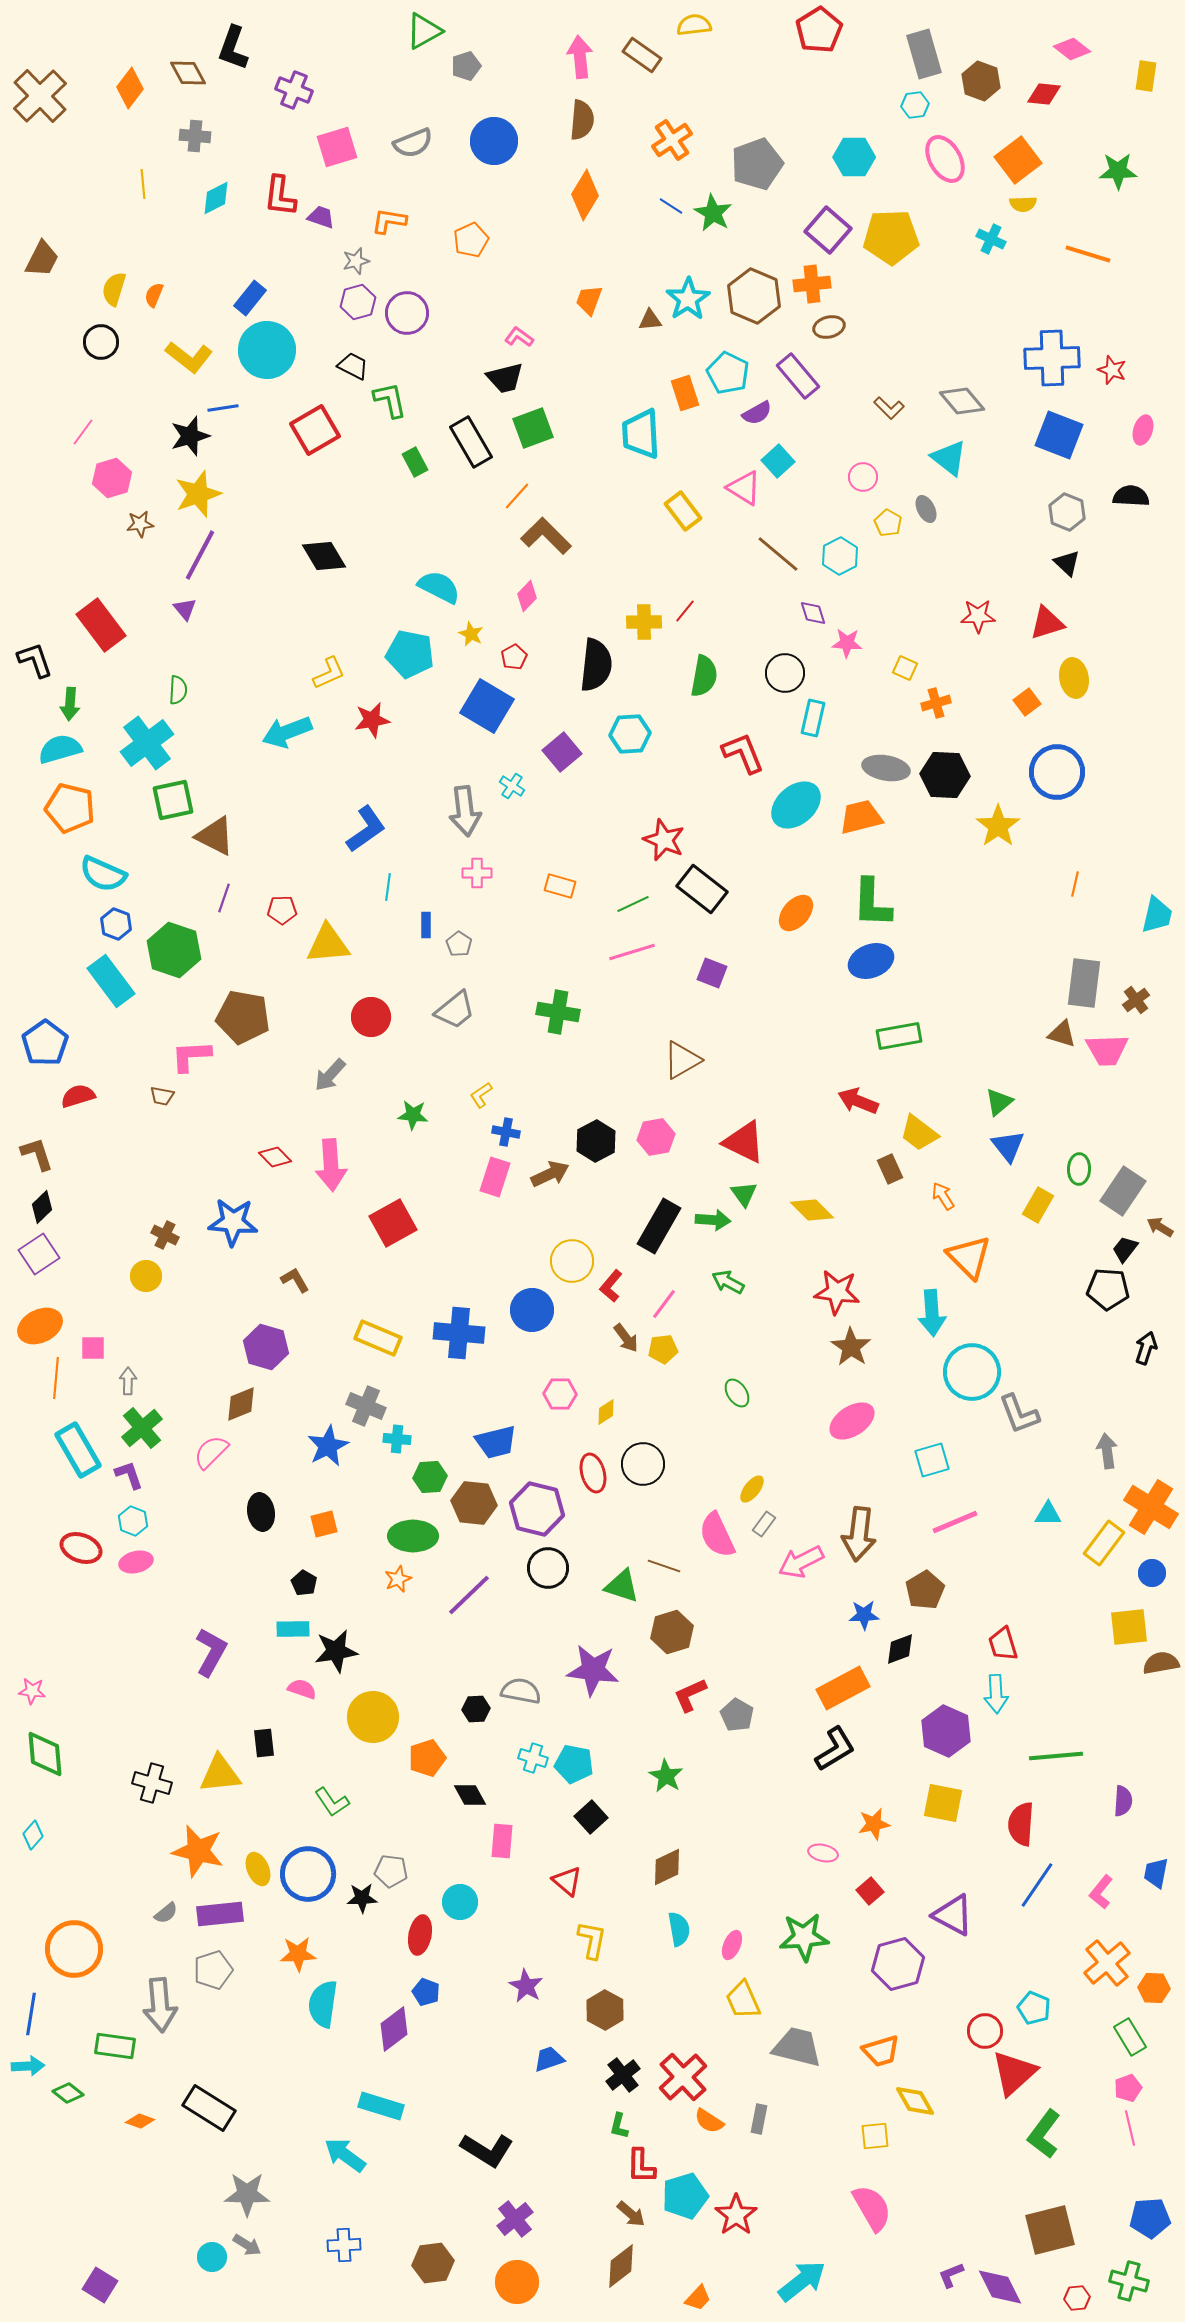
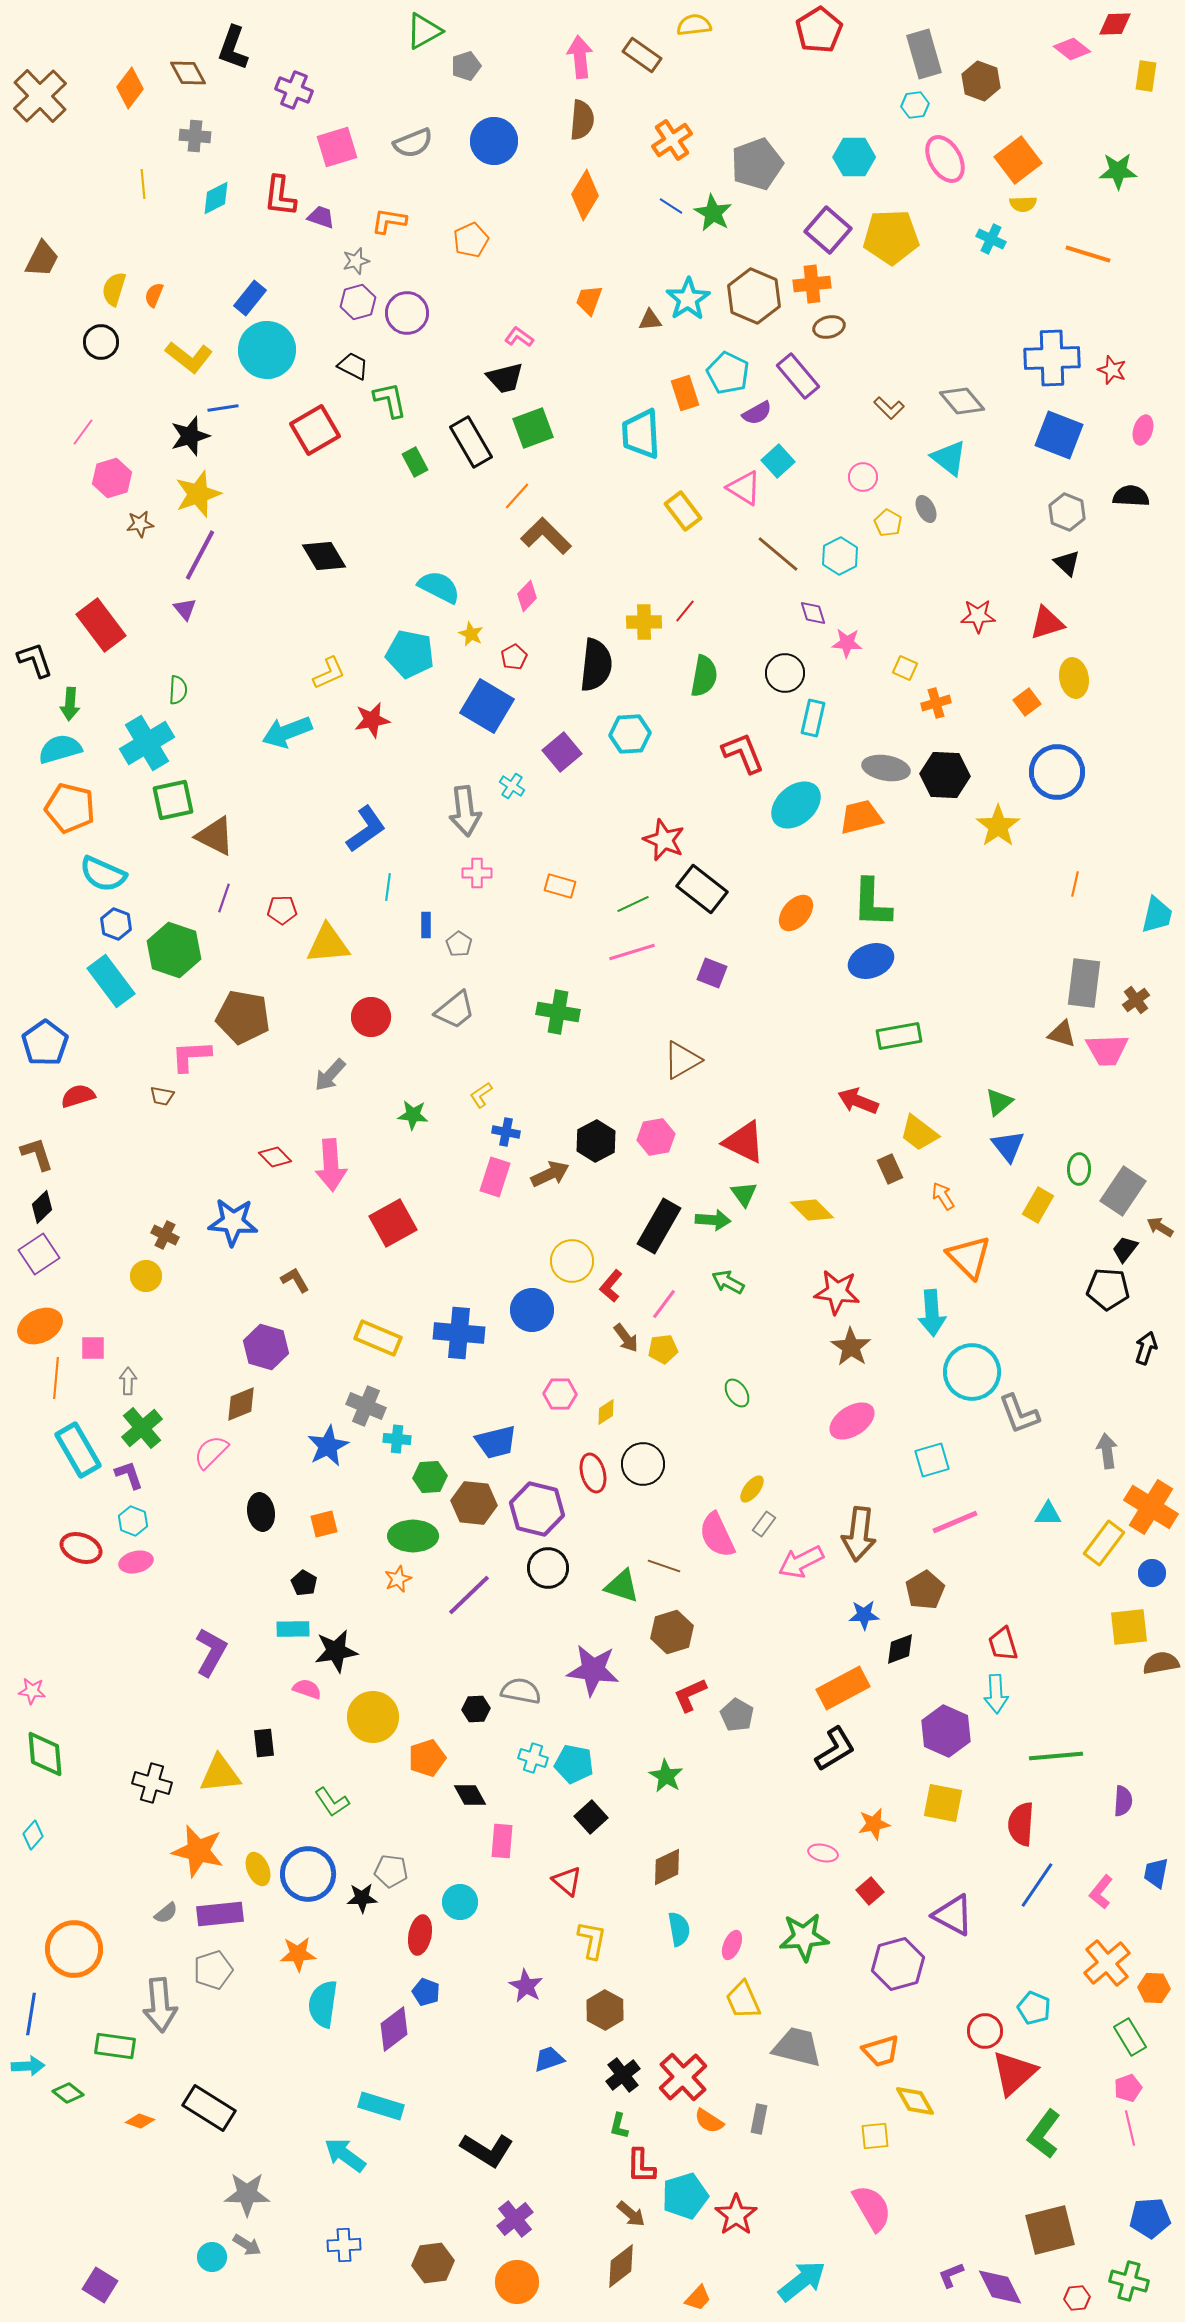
red diamond at (1044, 94): moved 71 px right, 70 px up; rotated 8 degrees counterclockwise
cyan cross at (147, 743): rotated 6 degrees clockwise
pink semicircle at (302, 1689): moved 5 px right
